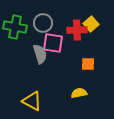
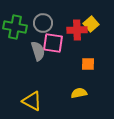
gray semicircle: moved 2 px left, 3 px up
